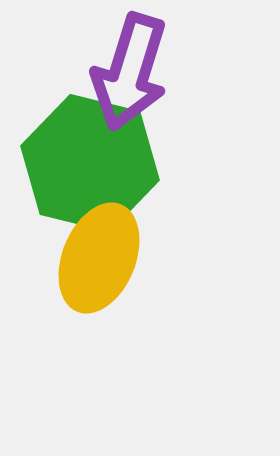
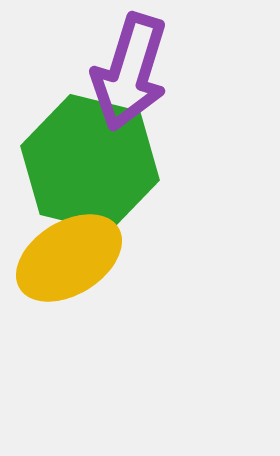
yellow ellipse: moved 30 px left; rotated 36 degrees clockwise
